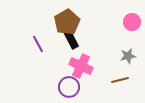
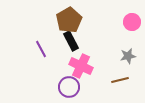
brown pentagon: moved 2 px right, 2 px up
black rectangle: moved 2 px down
purple line: moved 3 px right, 5 px down
